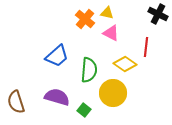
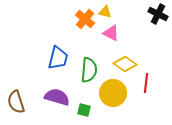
yellow triangle: moved 2 px left, 1 px up
red line: moved 36 px down
blue trapezoid: moved 1 px right, 2 px down; rotated 35 degrees counterclockwise
green square: rotated 24 degrees counterclockwise
